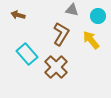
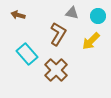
gray triangle: moved 3 px down
brown L-shape: moved 3 px left
yellow arrow: moved 1 px down; rotated 96 degrees counterclockwise
brown cross: moved 3 px down
